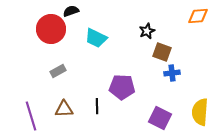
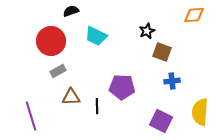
orange diamond: moved 4 px left, 1 px up
red circle: moved 12 px down
cyan trapezoid: moved 2 px up
blue cross: moved 8 px down
brown triangle: moved 7 px right, 12 px up
purple square: moved 1 px right, 3 px down
